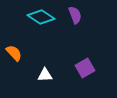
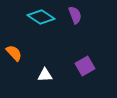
purple square: moved 2 px up
